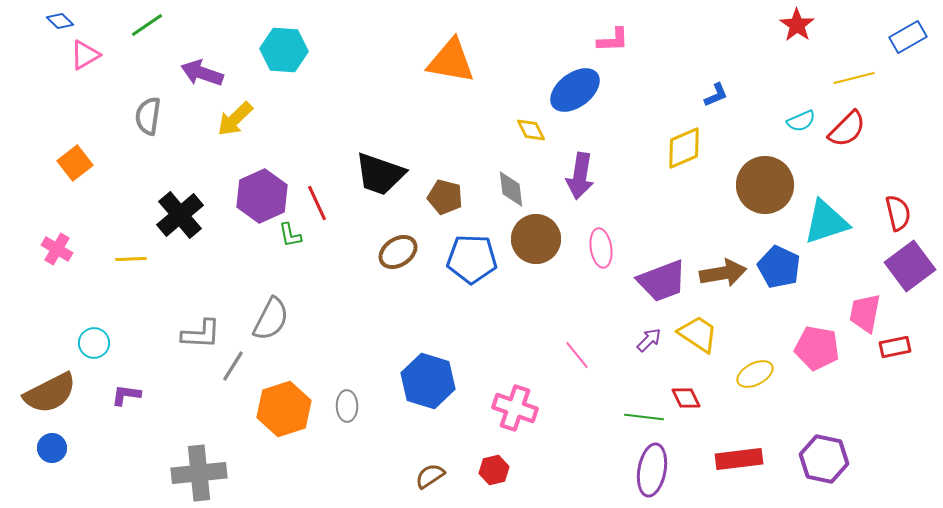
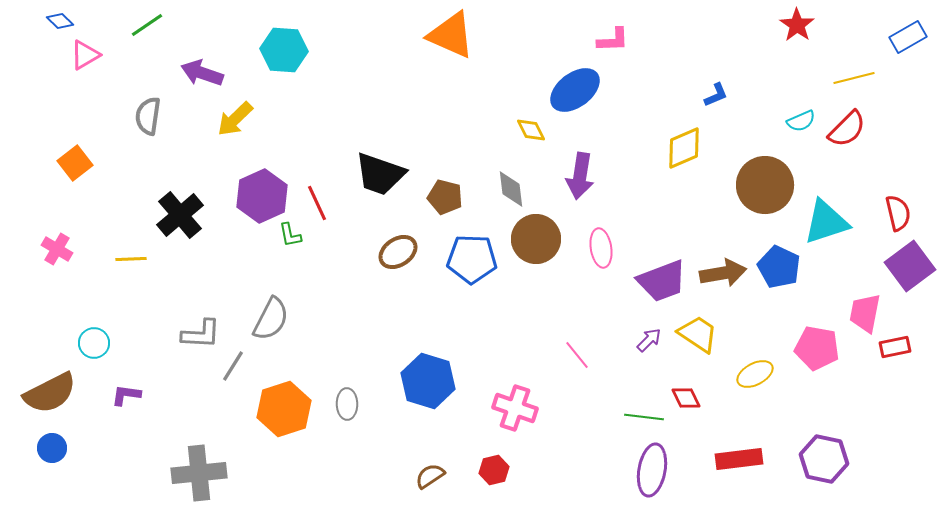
orange triangle at (451, 61): moved 26 px up; rotated 14 degrees clockwise
gray ellipse at (347, 406): moved 2 px up
